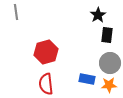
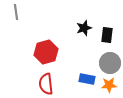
black star: moved 14 px left, 13 px down; rotated 14 degrees clockwise
